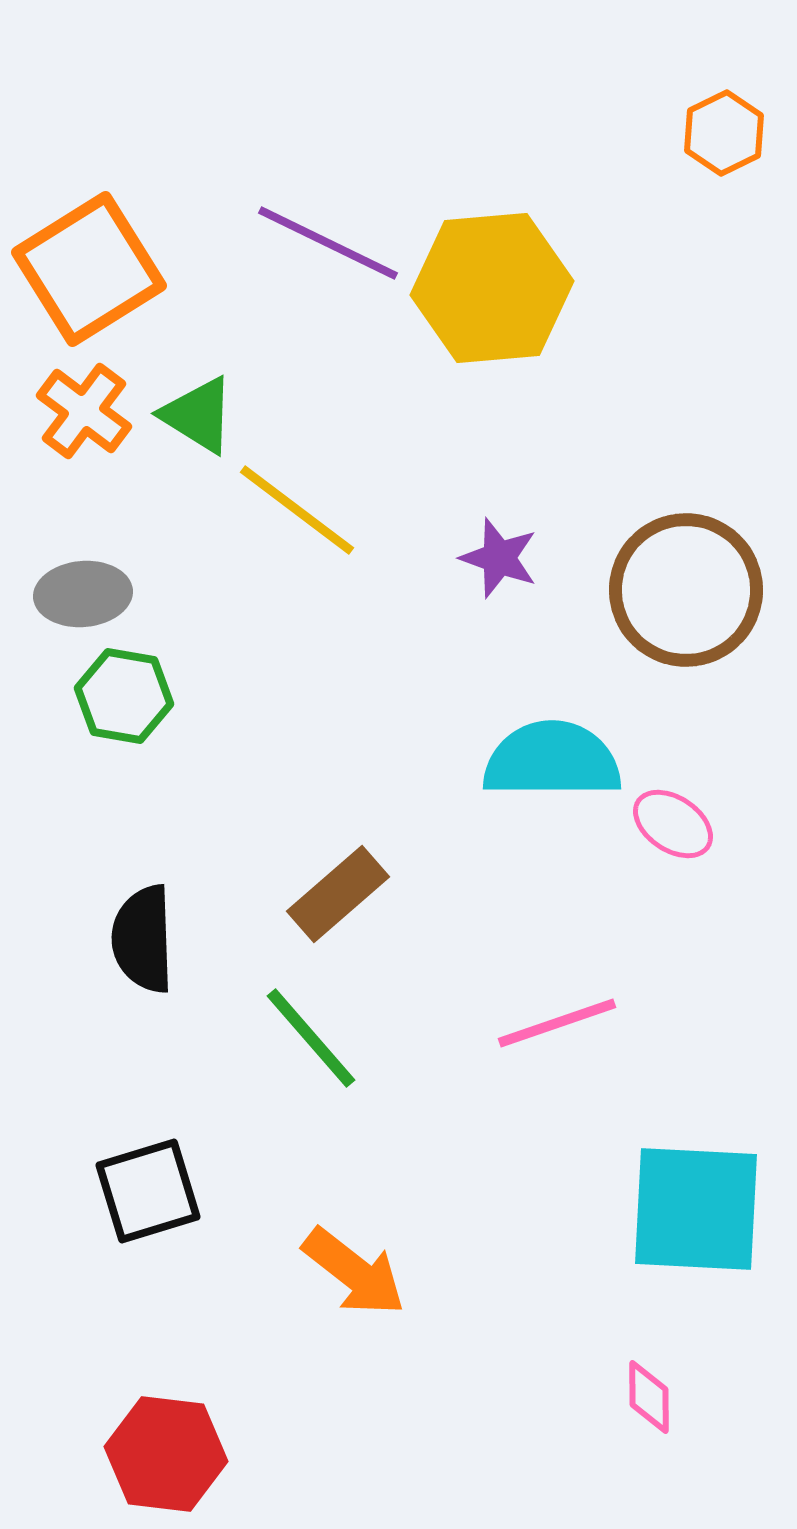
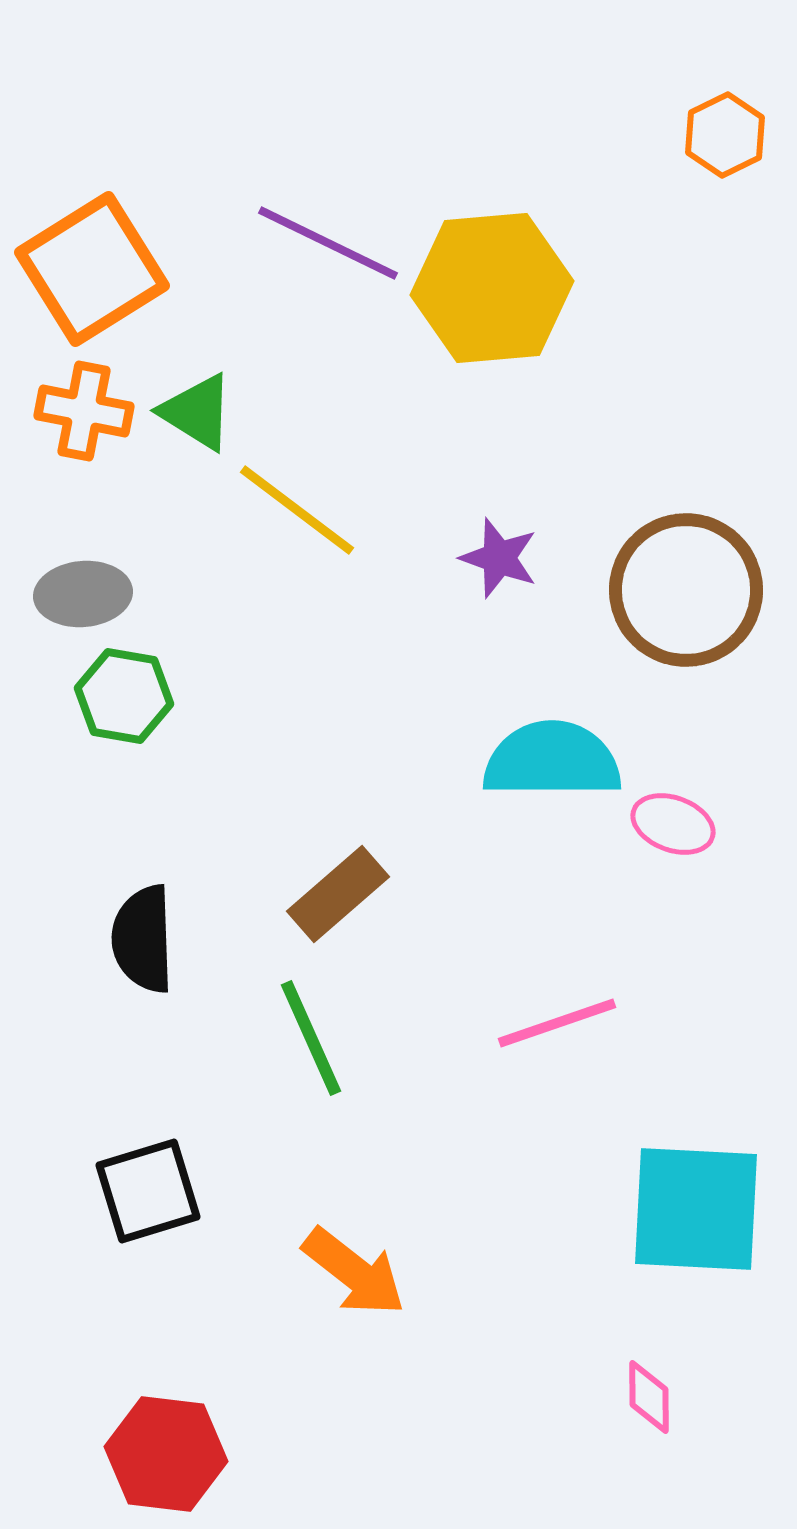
orange hexagon: moved 1 px right, 2 px down
orange square: moved 3 px right
orange cross: rotated 26 degrees counterclockwise
green triangle: moved 1 px left, 3 px up
pink ellipse: rotated 14 degrees counterclockwise
green line: rotated 17 degrees clockwise
